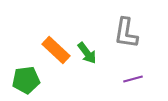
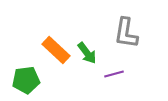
purple line: moved 19 px left, 5 px up
